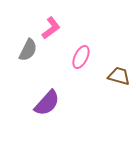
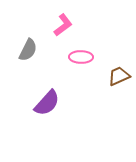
pink L-shape: moved 12 px right, 3 px up
pink ellipse: rotated 65 degrees clockwise
brown trapezoid: rotated 40 degrees counterclockwise
